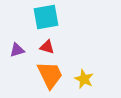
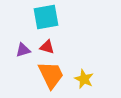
purple triangle: moved 6 px right
orange trapezoid: moved 1 px right
